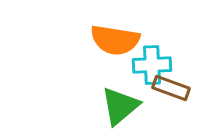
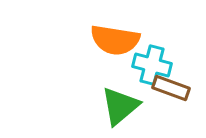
cyan cross: rotated 18 degrees clockwise
